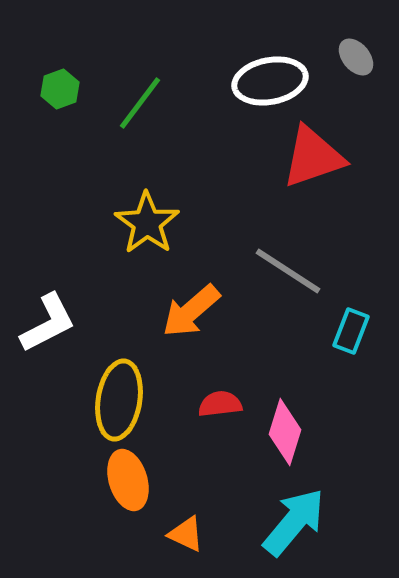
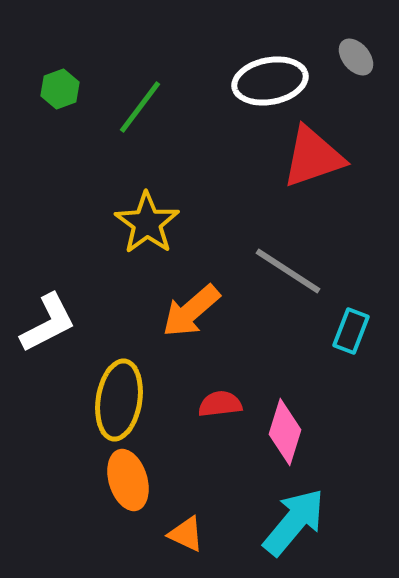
green line: moved 4 px down
